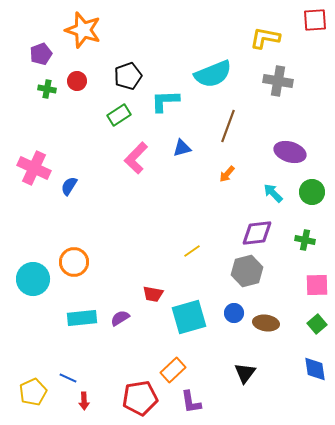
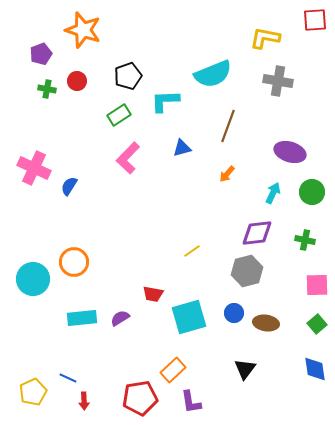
pink L-shape at (136, 158): moved 8 px left
cyan arrow at (273, 193): rotated 70 degrees clockwise
black triangle at (245, 373): moved 4 px up
